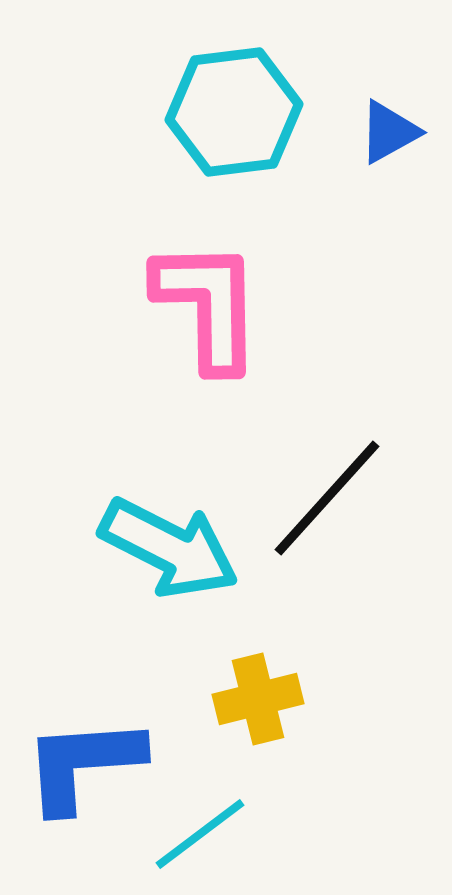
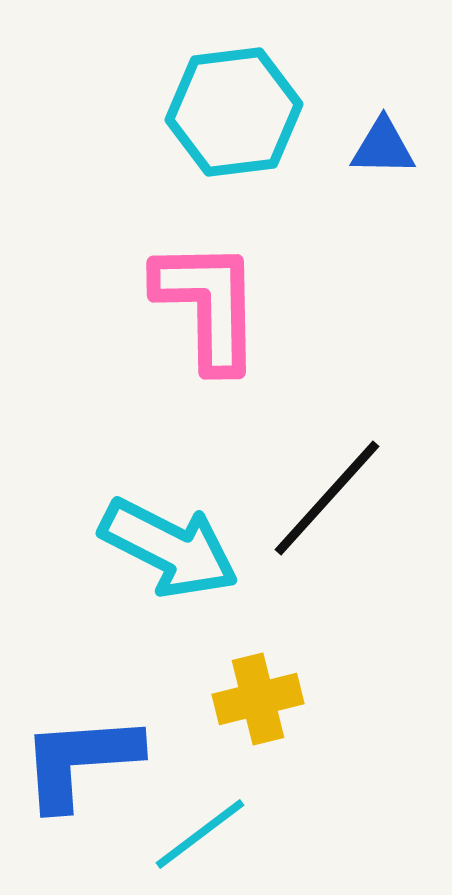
blue triangle: moved 6 px left, 15 px down; rotated 30 degrees clockwise
blue L-shape: moved 3 px left, 3 px up
